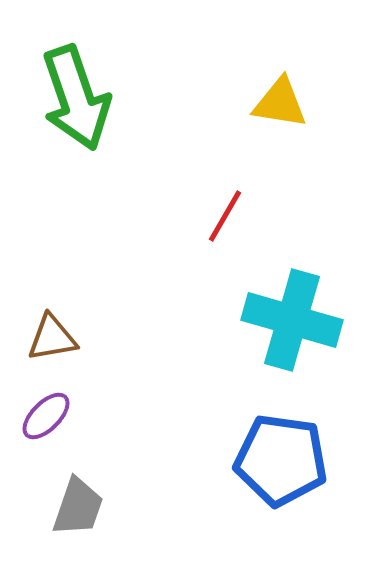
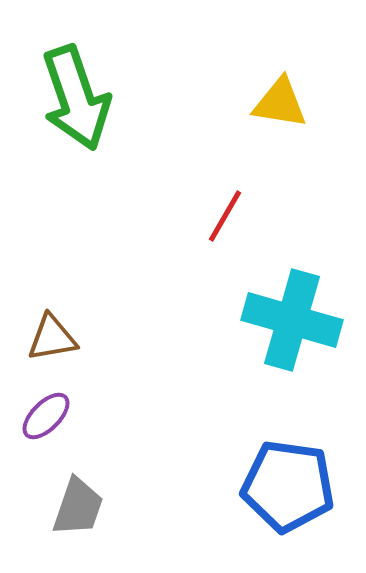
blue pentagon: moved 7 px right, 26 px down
